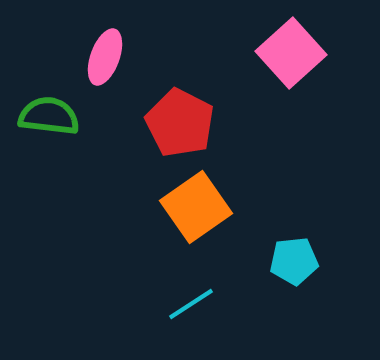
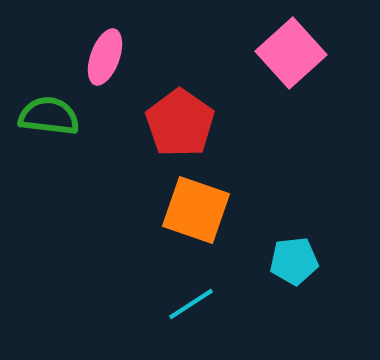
red pentagon: rotated 8 degrees clockwise
orange square: moved 3 px down; rotated 36 degrees counterclockwise
